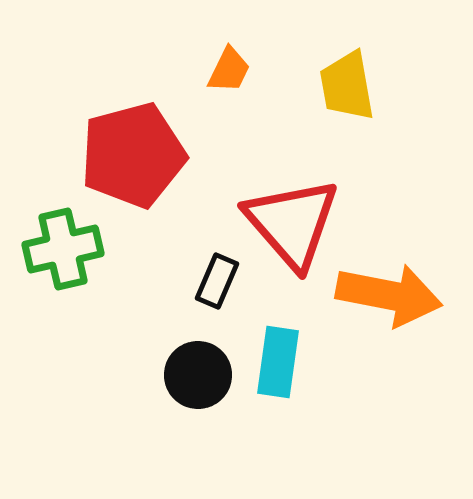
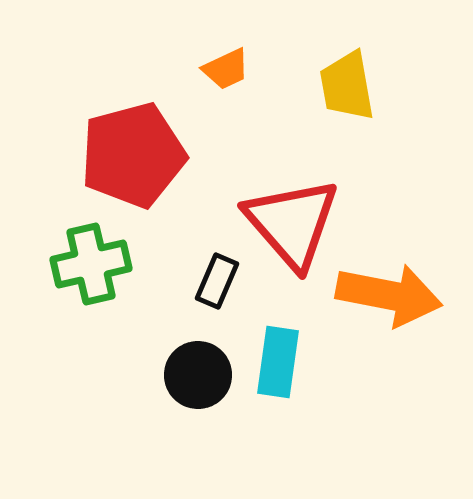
orange trapezoid: moved 3 px left, 1 px up; rotated 39 degrees clockwise
green cross: moved 28 px right, 15 px down
